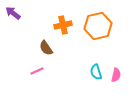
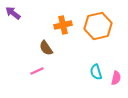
pink semicircle: moved 3 px down
